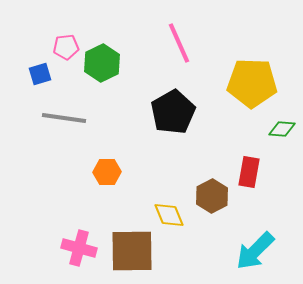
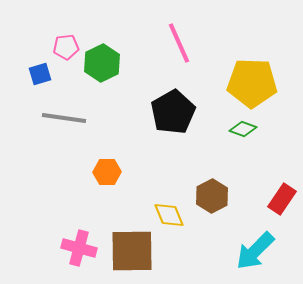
green diamond: moved 39 px left; rotated 16 degrees clockwise
red rectangle: moved 33 px right, 27 px down; rotated 24 degrees clockwise
